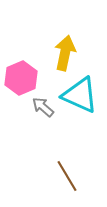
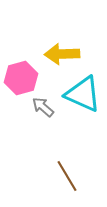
yellow arrow: moved 3 px left, 1 px down; rotated 104 degrees counterclockwise
pink hexagon: rotated 8 degrees clockwise
cyan triangle: moved 3 px right, 1 px up
